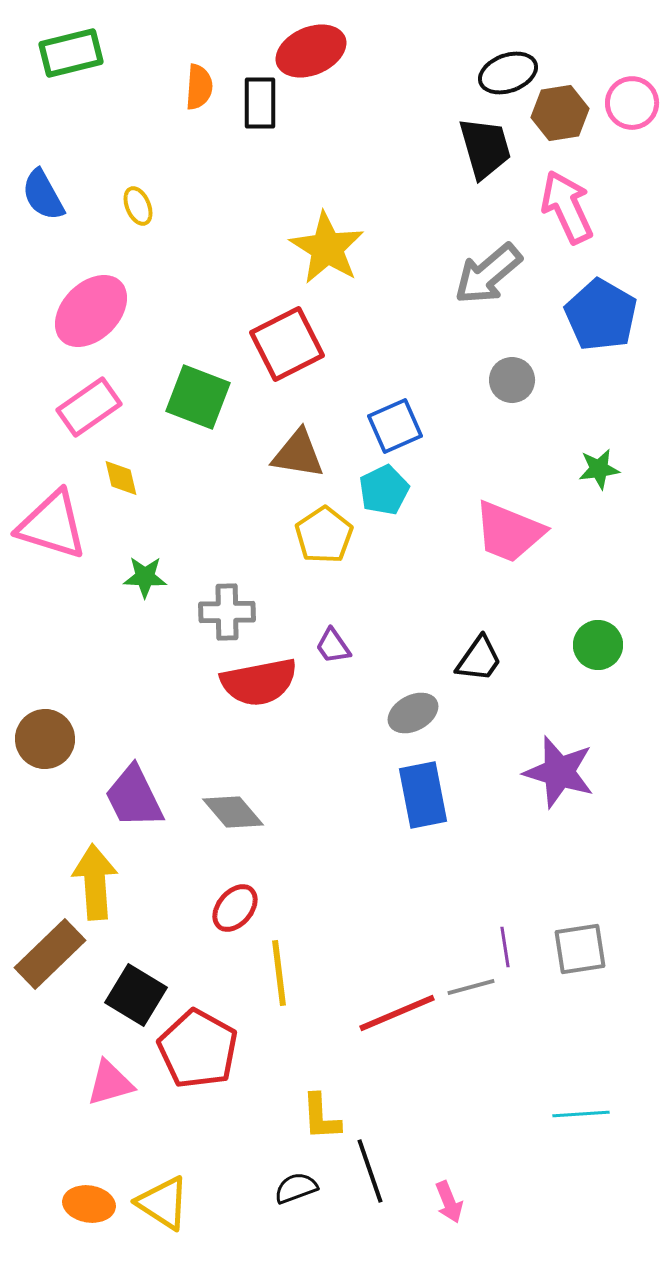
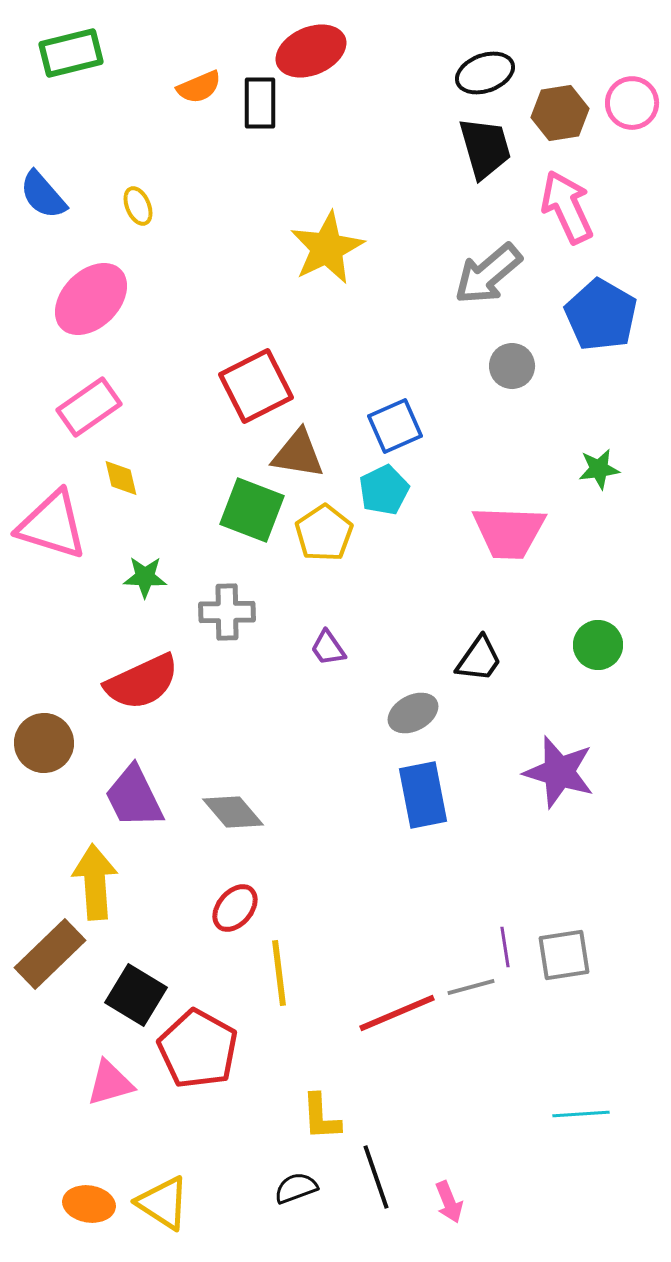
black ellipse at (508, 73): moved 23 px left
orange semicircle at (199, 87): rotated 63 degrees clockwise
blue semicircle at (43, 195): rotated 12 degrees counterclockwise
yellow star at (327, 248): rotated 14 degrees clockwise
pink ellipse at (91, 311): moved 12 px up
red square at (287, 344): moved 31 px left, 42 px down
gray circle at (512, 380): moved 14 px up
green square at (198, 397): moved 54 px right, 113 px down
pink trapezoid at (509, 532): rotated 20 degrees counterclockwise
yellow pentagon at (324, 535): moved 2 px up
purple trapezoid at (333, 646): moved 5 px left, 2 px down
red semicircle at (259, 682): moved 117 px left; rotated 14 degrees counterclockwise
brown circle at (45, 739): moved 1 px left, 4 px down
gray square at (580, 949): moved 16 px left, 6 px down
black line at (370, 1171): moved 6 px right, 6 px down
